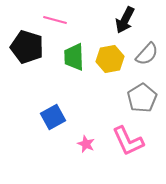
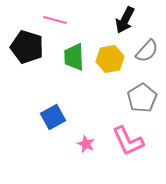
gray semicircle: moved 3 px up
